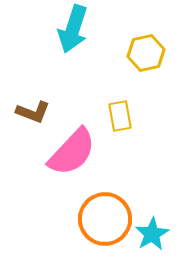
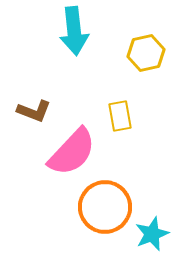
cyan arrow: moved 1 px right, 2 px down; rotated 24 degrees counterclockwise
brown L-shape: moved 1 px right, 1 px up
orange circle: moved 12 px up
cyan star: rotated 8 degrees clockwise
